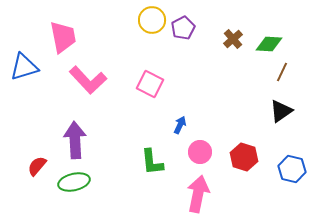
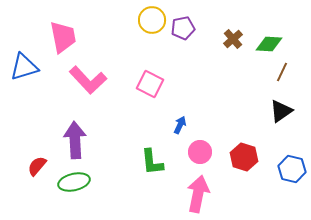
purple pentagon: rotated 15 degrees clockwise
